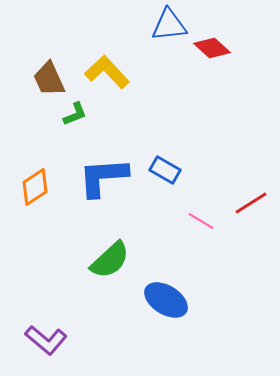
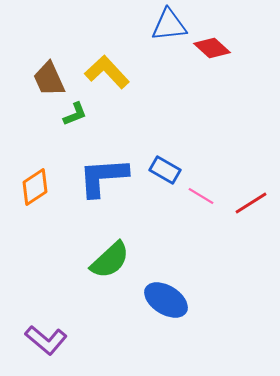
pink line: moved 25 px up
